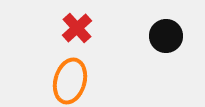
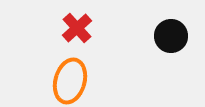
black circle: moved 5 px right
